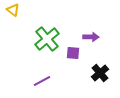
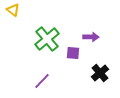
purple line: rotated 18 degrees counterclockwise
